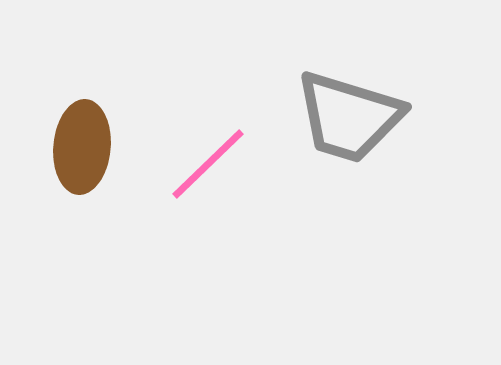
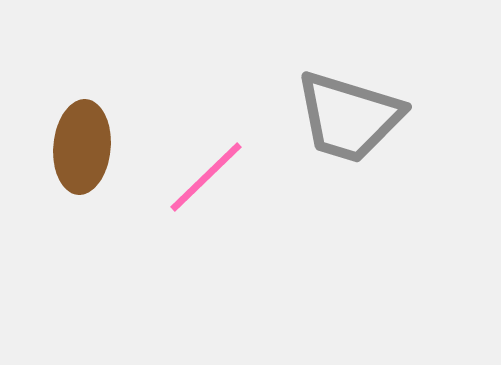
pink line: moved 2 px left, 13 px down
